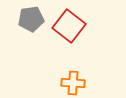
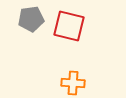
red square: rotated 24 degrees counterclockwise
